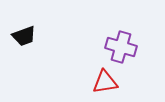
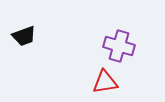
purple cross: moved 2 px left, 1 px up
